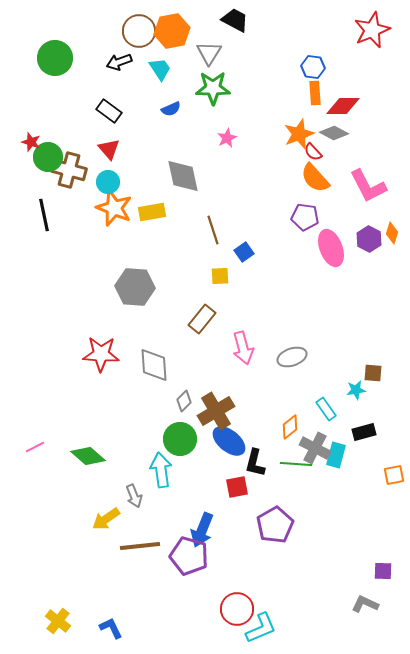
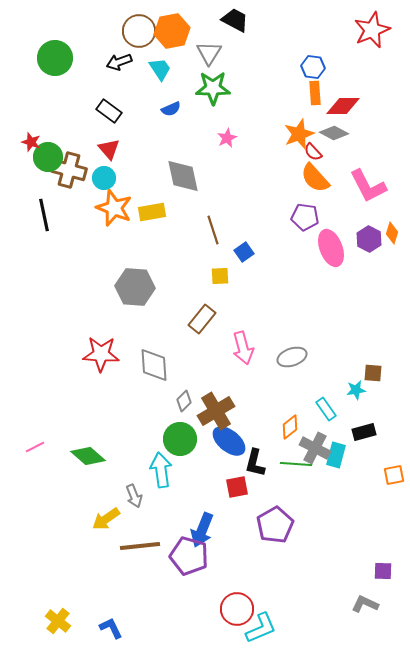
cyan circle at (108, 182): moved 4 px left, 4 px up
